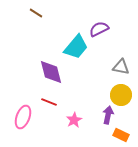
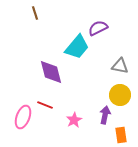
brown line: moved 1 px left; rotated 40 degrees clockwise
purple semicircle: moved 1 px left, 1 px up
cyan trapezoid: moved 1 px right
gray triangle: moved 1 px left, 1 px up
yellow circle: moved 1 px left
red line: moved 4 px left, 3 px down
purple arrow: moved 3 px left
orange rectangle: rotated 56 degrees clockwise
